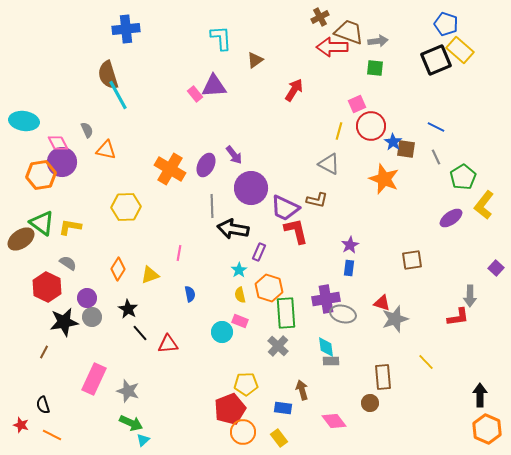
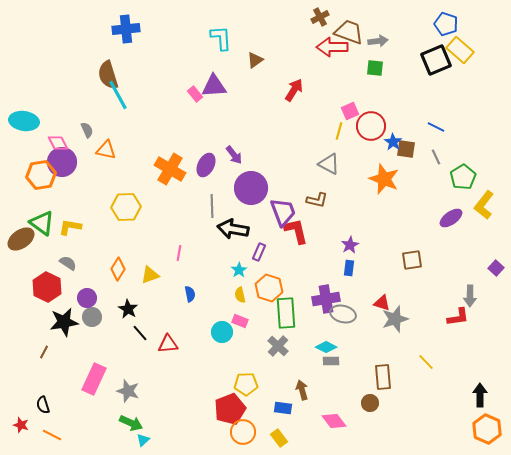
pink square at (357, 104): moved 7 px left, 7 px down
purple trapezoid at (285, 208): moved 2 px left, 4 px down; rotated 136 degrees counterclockwise
cyan diamond at (326, 347): rotated 55 degrees counterclockwise
